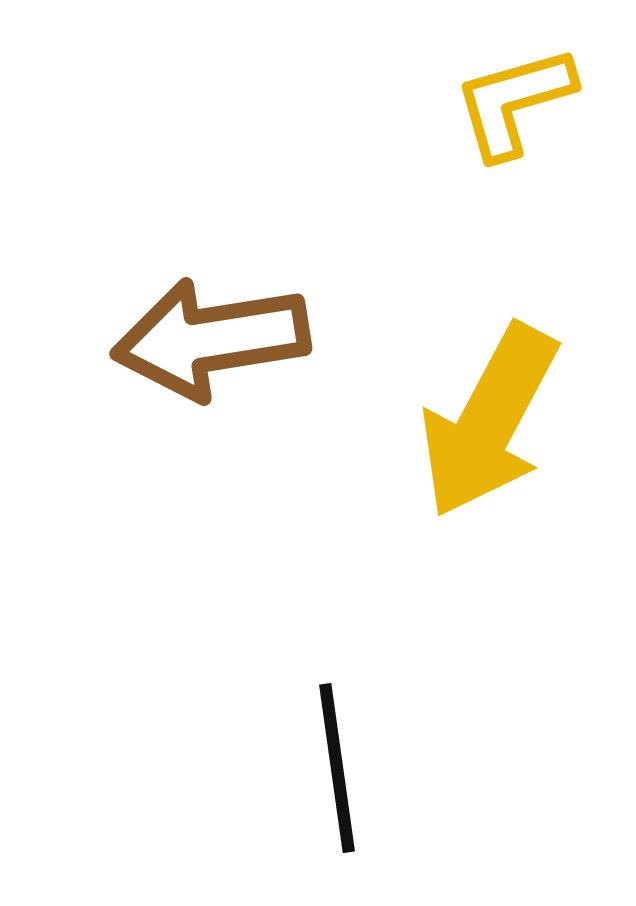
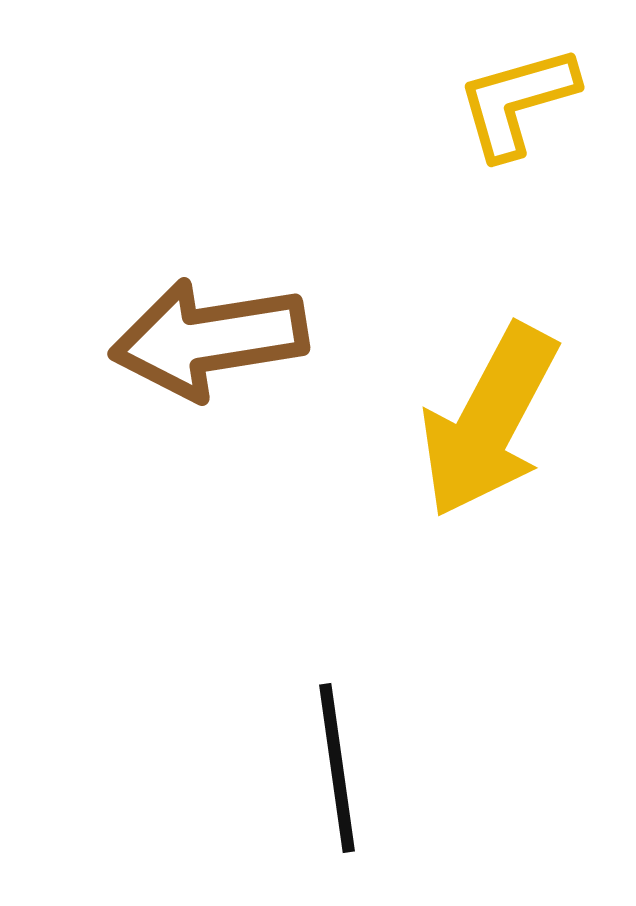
yellow L-shape: moved 3 px right
brown arrow: moved 2 px left
